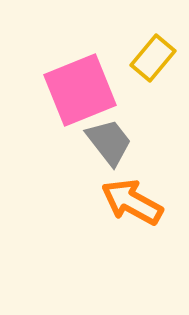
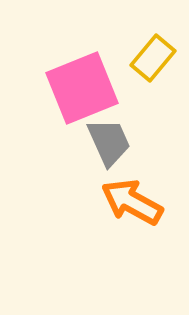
pink square: moved 2 px right, 2 px up
gray trapezoid: rotated 14 degrees clockwise
